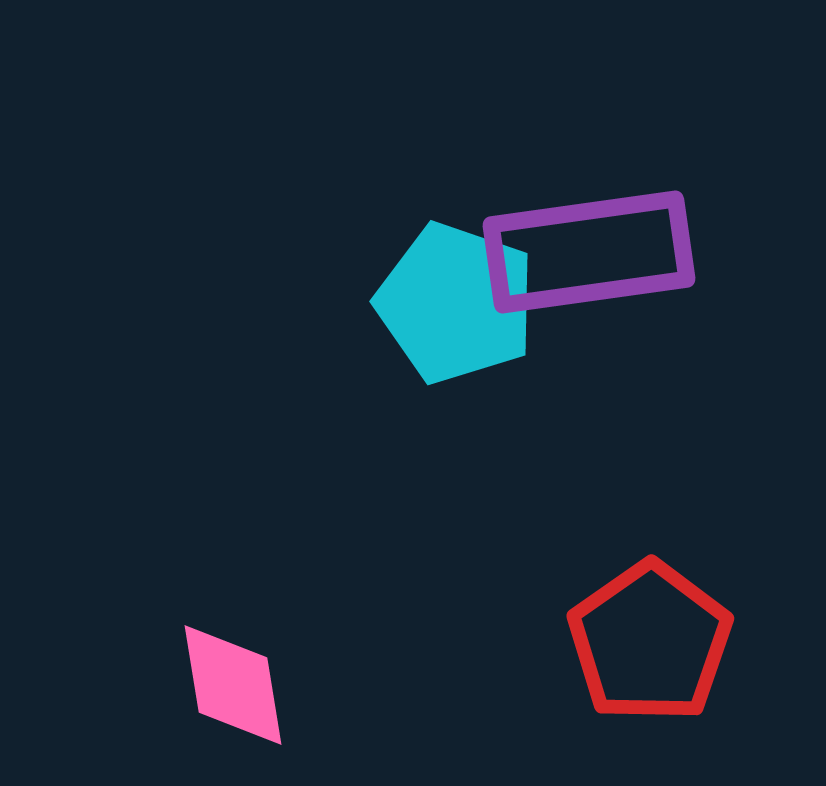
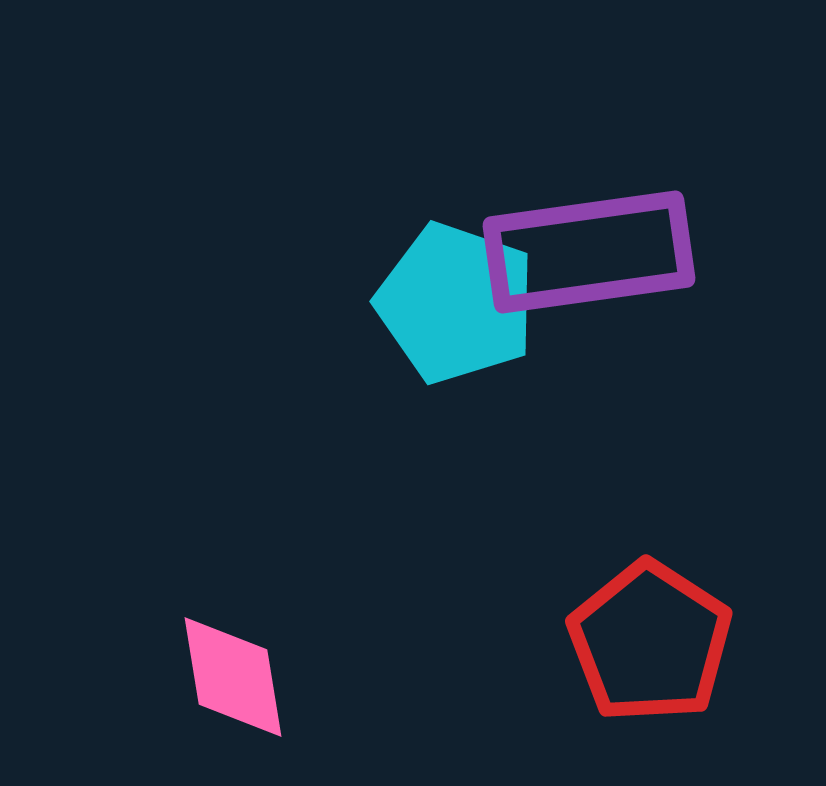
red pentagon: rotated 4 degrees counterclockwise
pink diamond: moved 8 px up
